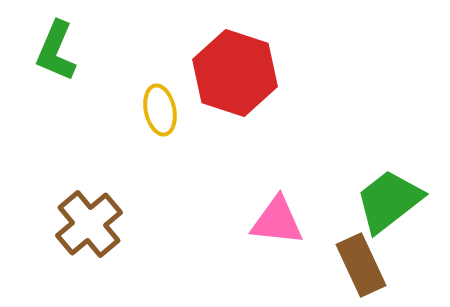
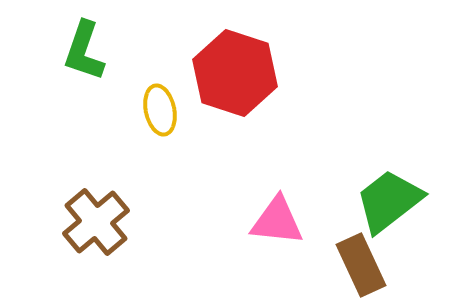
green L-shape: moved 28 px right; rotated 4 degrees counterclockwise
brown cross: moved 7 px right, 2 px up
